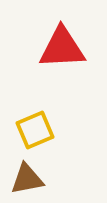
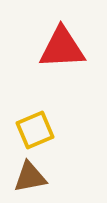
brown triangle: moved 3 px right, 2 px up
